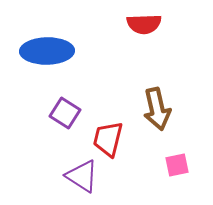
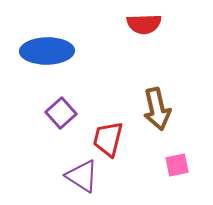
purple square: moved 4 px left; rotated 16 degrees clockwise
